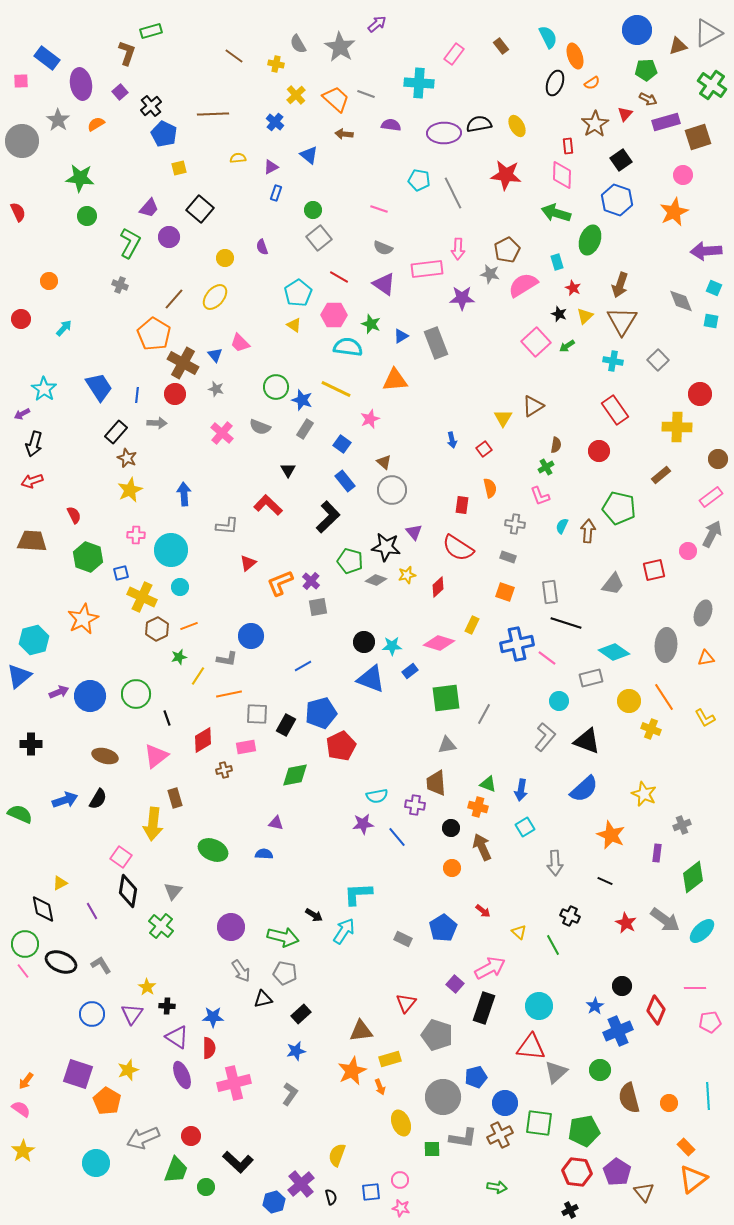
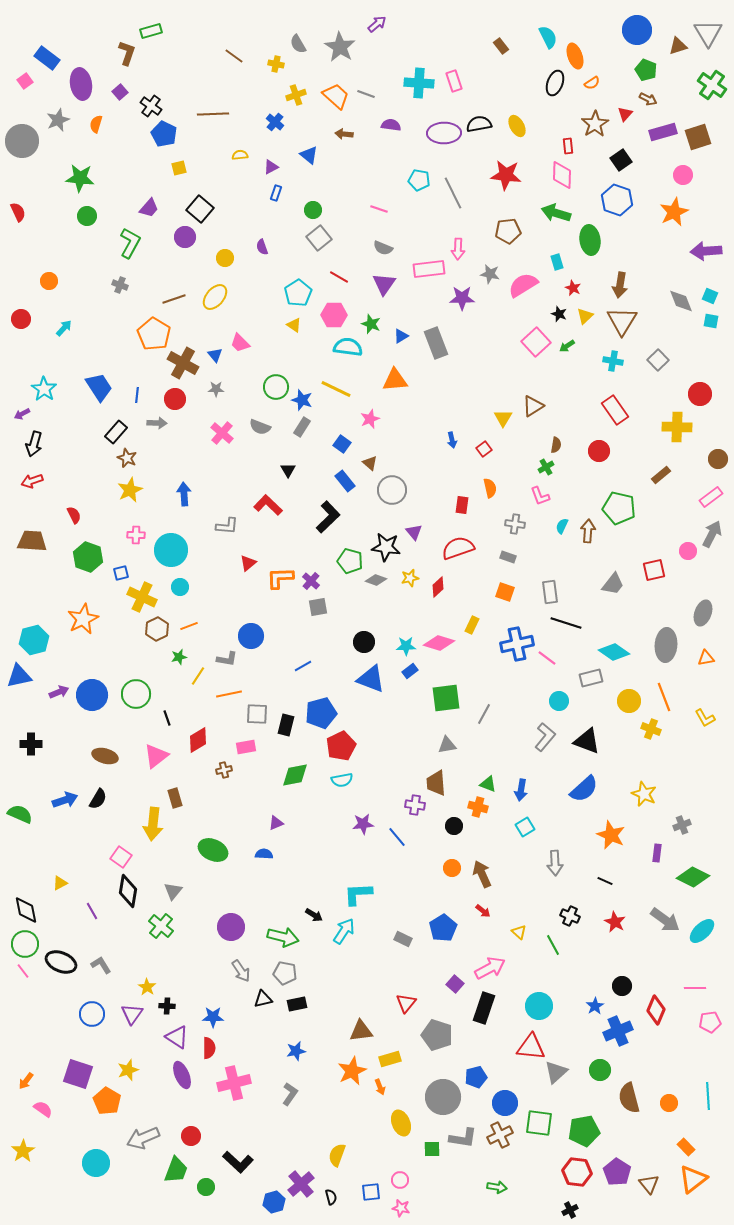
gray triangle at (708, 33): rotated 32 degrees counterclockwise
pink rectangle at (454, 54): moved 27 px down; rotated 55 degrees counterclockwise
green pentagon at (646, 70): rotated 25 degrees clockwise
pink square at (21, 81): moved 4 px right; rotated 35 degrees counterclockwise
yellow cross at (296, 95): rotated 24 degrees clockwise
orange trapezoid at (336, 99): moved 3 px up
black cross at (151, 106): rotated 15 degrees counterclockwise
gray star at (58, 120): rotated 15 degrees clockwise
purple rectangle at (666, 122): moved 3 px left, 10 px down
orange semicircle at (96, 124): rotated 42 degrees counterclockwise
yellow semicircle at (238, 158): moved 2 px right, 3 px up
purple circle at (169, 237): moved 16 px right
green ellipse at (590, 240): rotated 28 degrees counterclockwise
brown pentagon at (507, 250): moved 1 px right, 19 px up; rotated 20 degrees clockwise
pink rectangle at (427, 269): moved 2 px right
purple triangle at (384, 284): rotated 30 degrees clockwise
brown arrow at (620, 285): rotated 10 degrees counterclockwise
cyan square at (714, 288): moved 4 px left, 8 px down
brown line at (174, 299): rotated 30 degrees clockwise
gray star at (216, 389): rotated 14 degrees counterclockwise
red circle at (175, 394): moved 5 px down
gray rectangle at (305, 429): moved 3 px left, 2 px up
brown triangle at (384, 462): moved 14 px left, 1 px down
red semicircle at (458, 548): rotated 128 degrees clockwise
yellow star at (407, 575): moved 3 px right, 3 px down
orange L-shape at (280, 583): moved 5 px up; rotated 20 degrees clockwise
cyan star at (392, 646): moved 14 px right
blue triangle at (19, 676): rotated 28 degrees clockwise
blue circle at (90, 696): moved 2 px right, 1 px up
orange line at (664, 697): rotated 12 degrees clockwise
black rectangle at (286, 725): rotated 15 degrees counterclockwise
red diamond at (203, 740): moved 5 px left
cyan semicircle at (377, 796): moved 35 px left, 16 px up
purple triangle at (276, 823): rotated 35 degrees counterclockwise
black circle at (451, 828): moved 3 px right, 2 px up
brown arrow at (482, 847): moved 27 px down
green diamond at (693, 877): rotated 64 degrees clockwise
black diamond at (43, 909): moved 17 px left, 1 px down
red star at (626, 923): moved 11 px left, 1 px up
black rectangle at (301, 1014): moved 4 px left, 10 px up; rotated 30 degrees clockwise
pink semicircle at (21, 1109): moved 22 px right
brown triangle at (644, 1192): moved 5 px right, 8 px up
